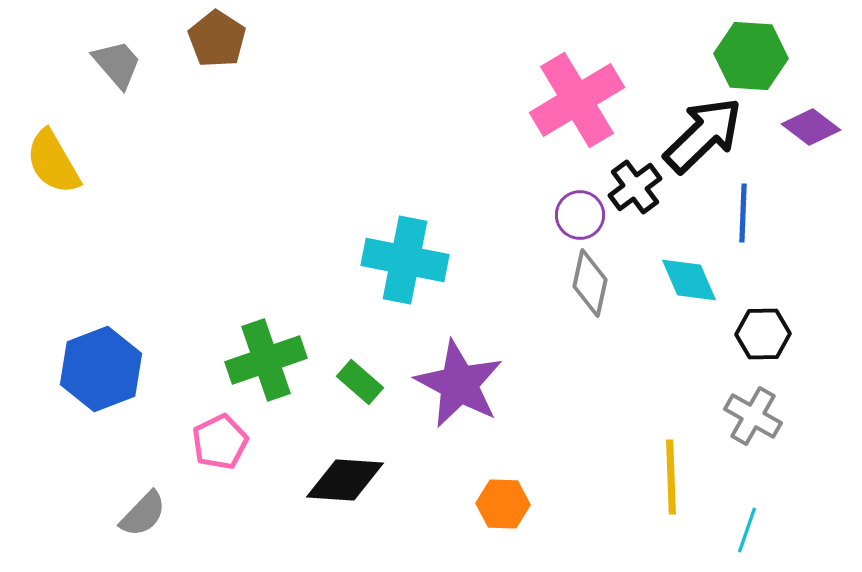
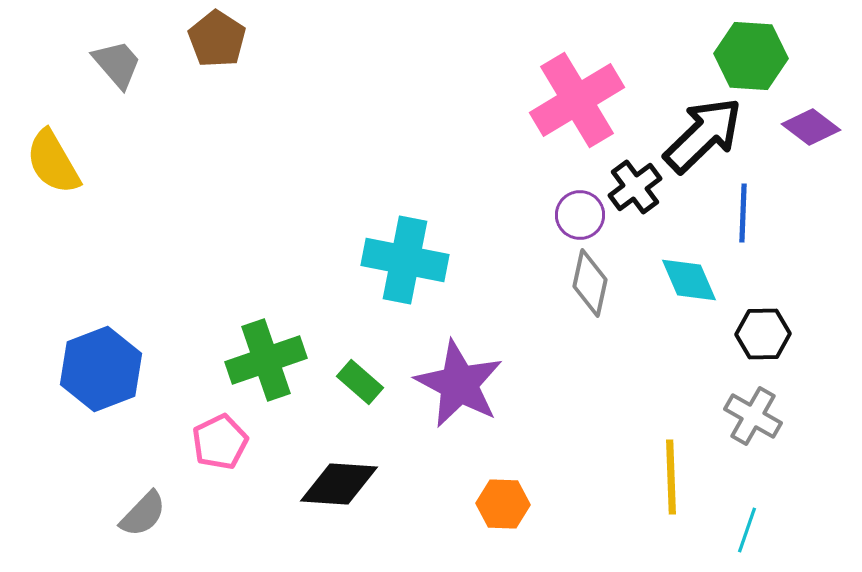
black diamond: moved 6 px left, 4 px down
